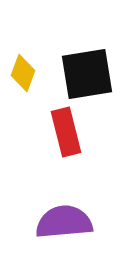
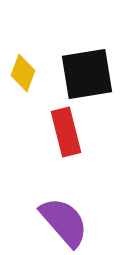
purple semicircle: rotated 54 degrees clockwise
